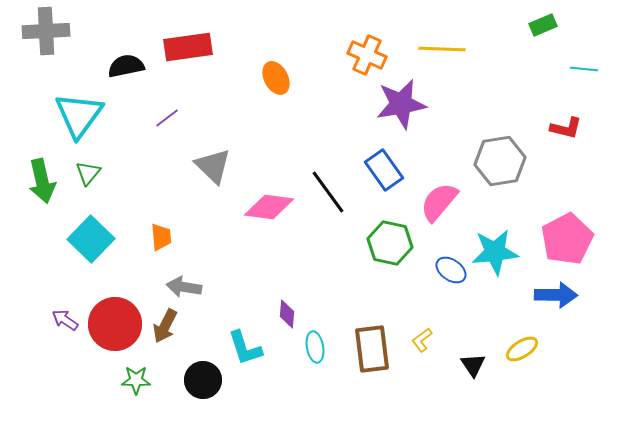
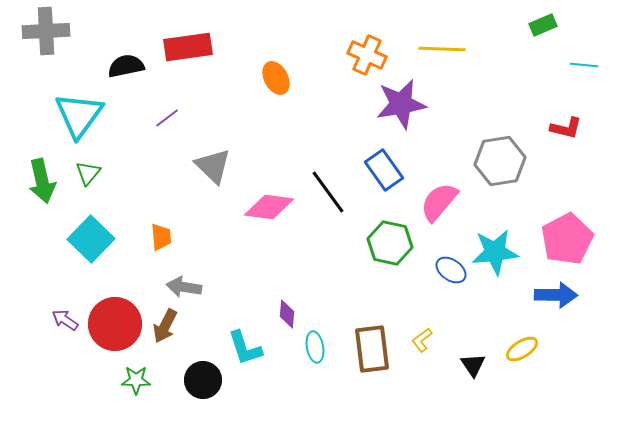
cyan line: moved 4 px up
